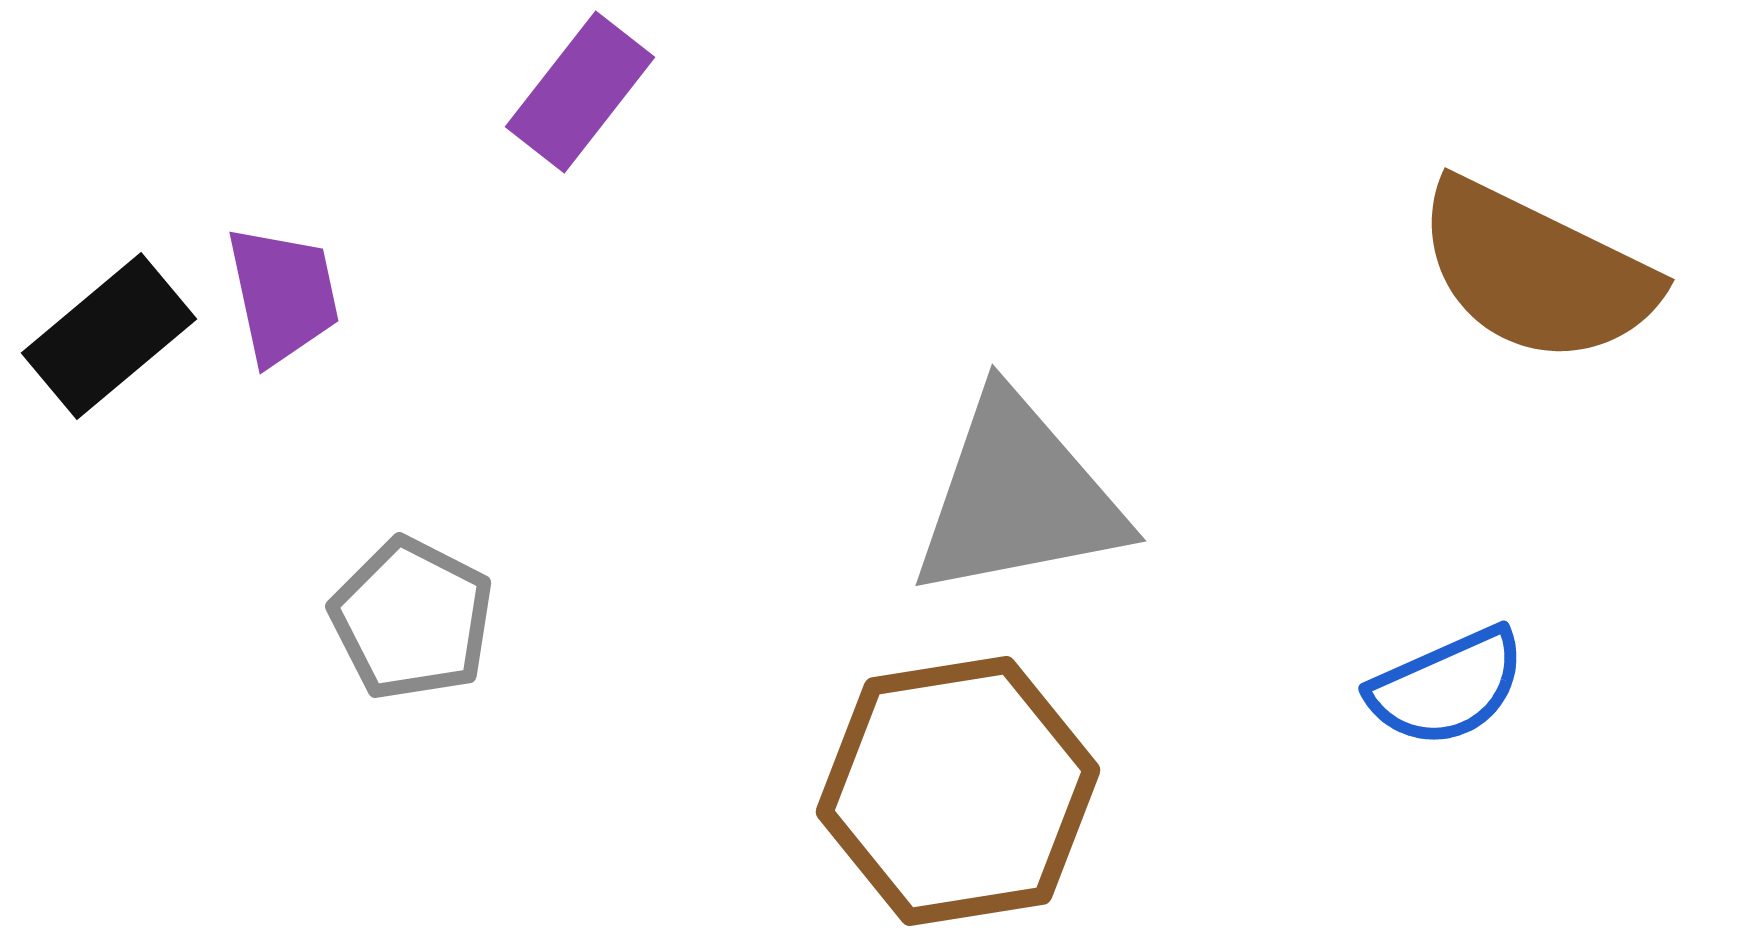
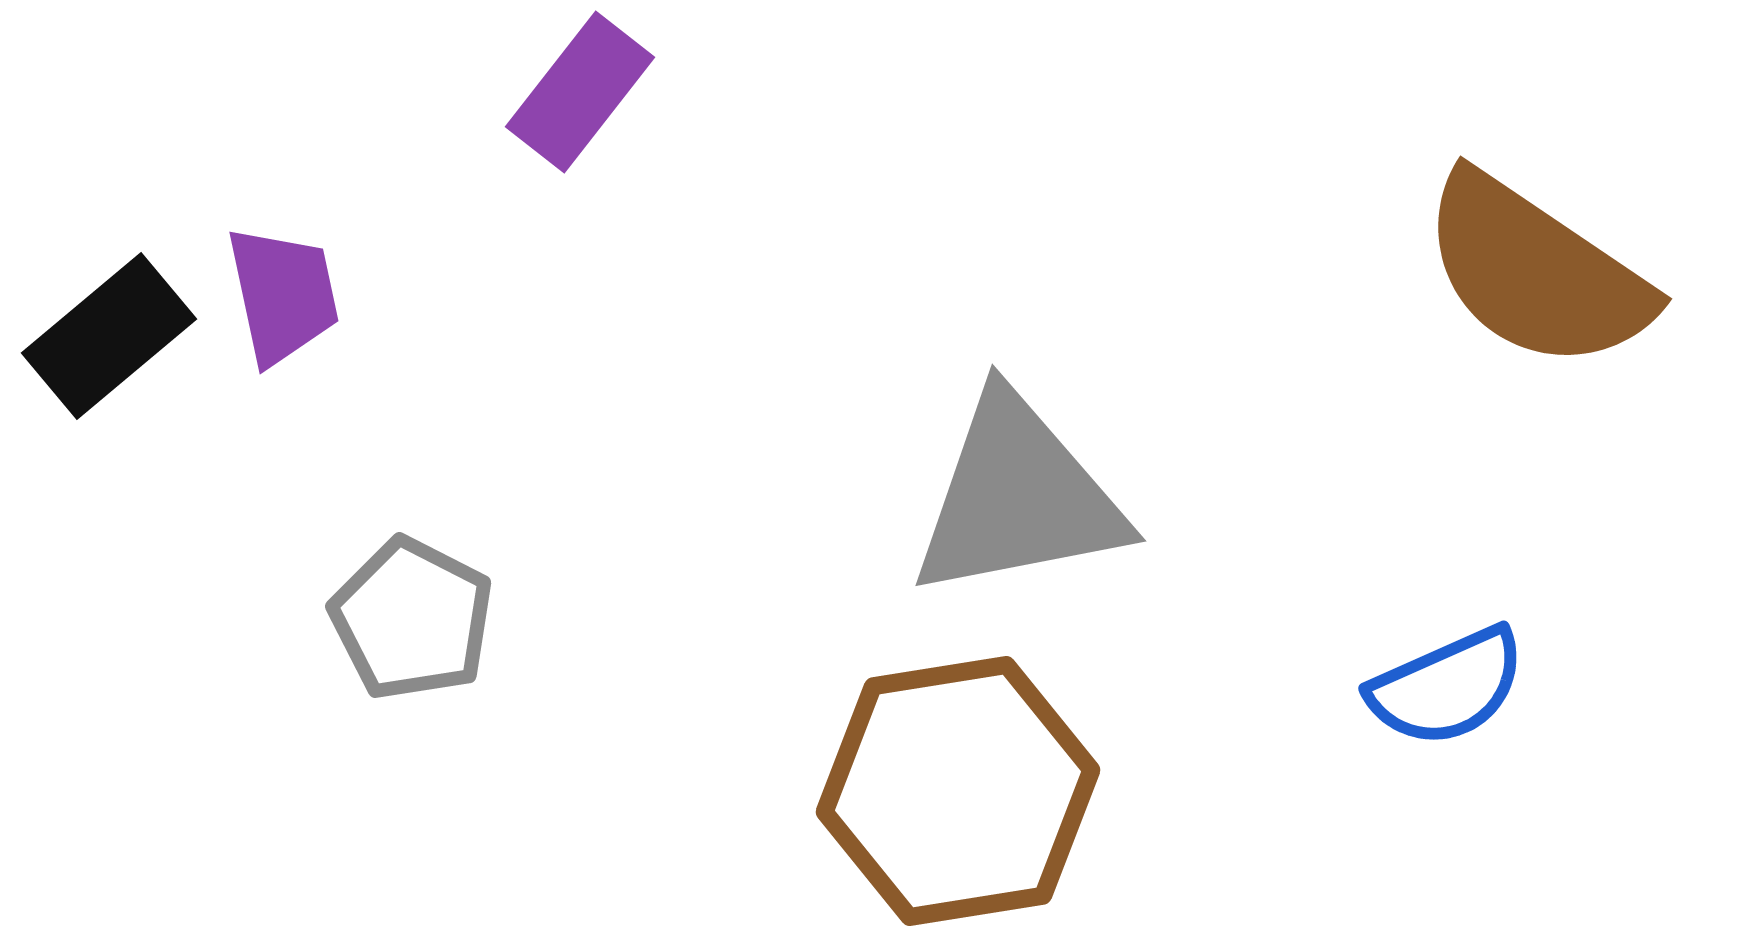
brown semicircle: rotated 8 degrees clockwise
